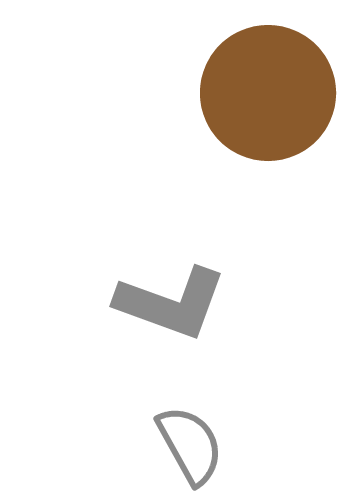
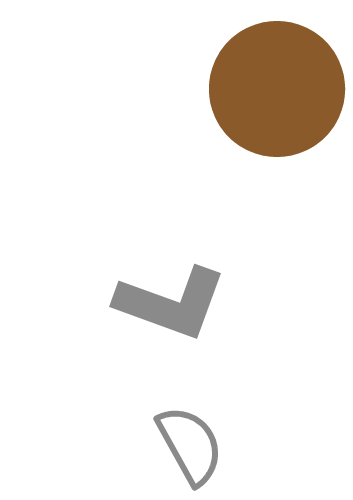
brown circle: moved 9 px right, 4 px up
